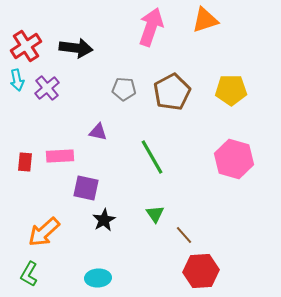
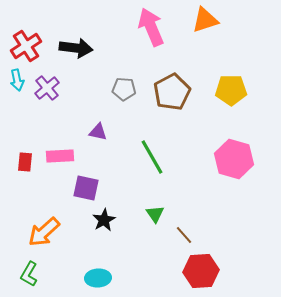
pink arrow: rotated 42 degrees counterclockwise
